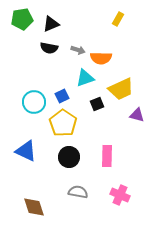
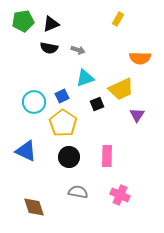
green pentagon: moved 1 px right, 2 px down
orange semicircle: moved 39 px right
purple triangle: rotated 49 degrees clockwise
